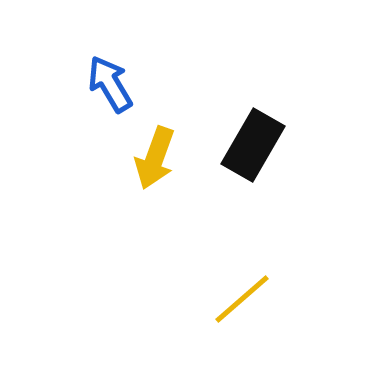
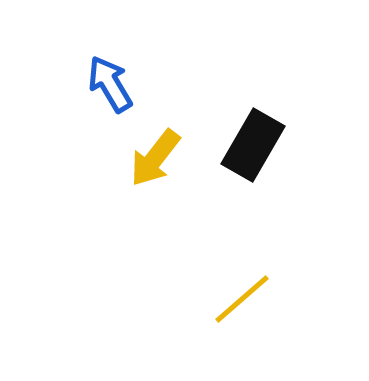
yellow arrow: rotated 18 degrees clockwise
